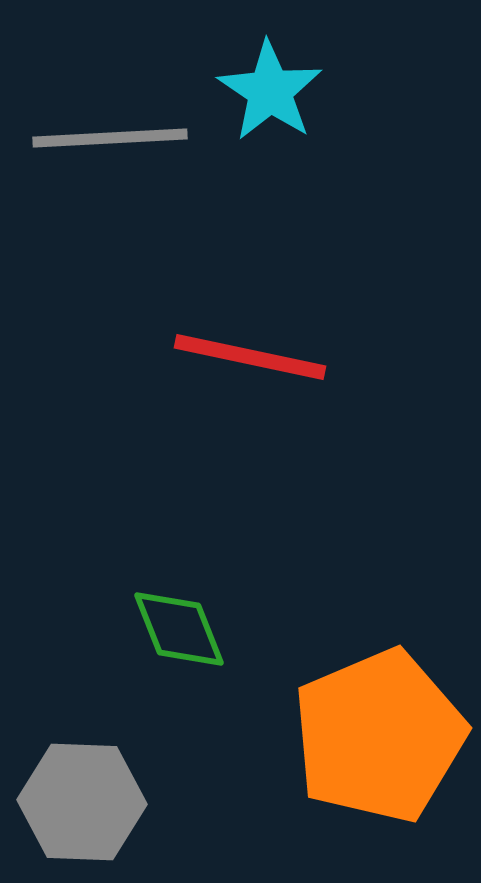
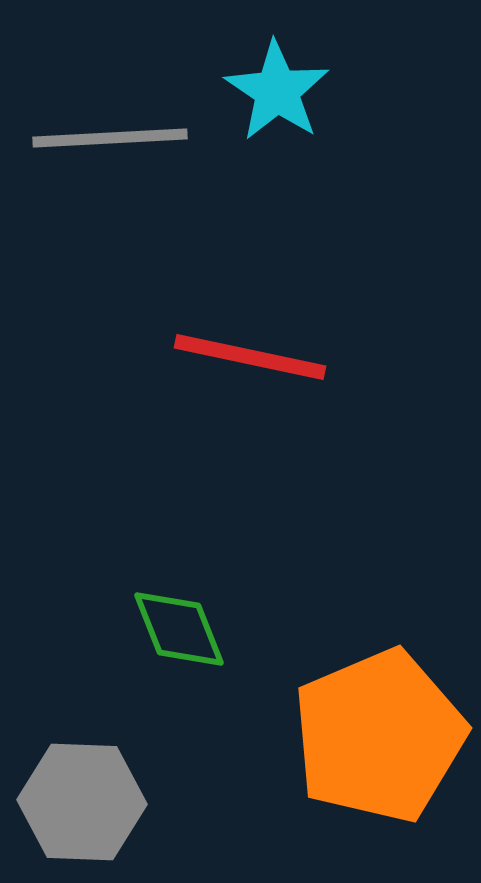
cyan star: moved 7 px right
